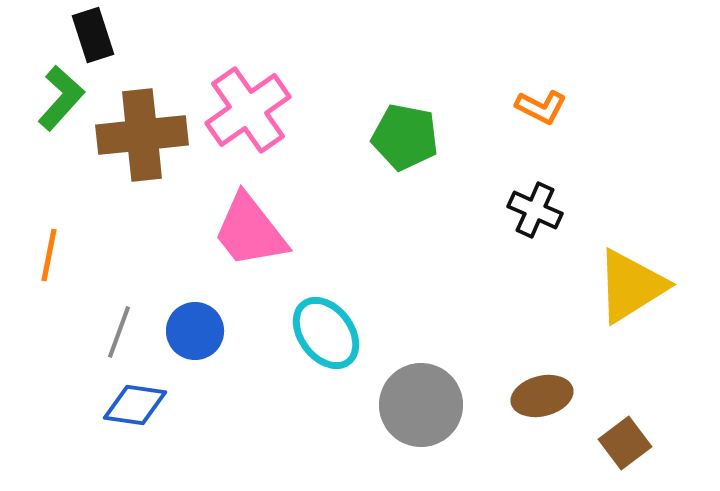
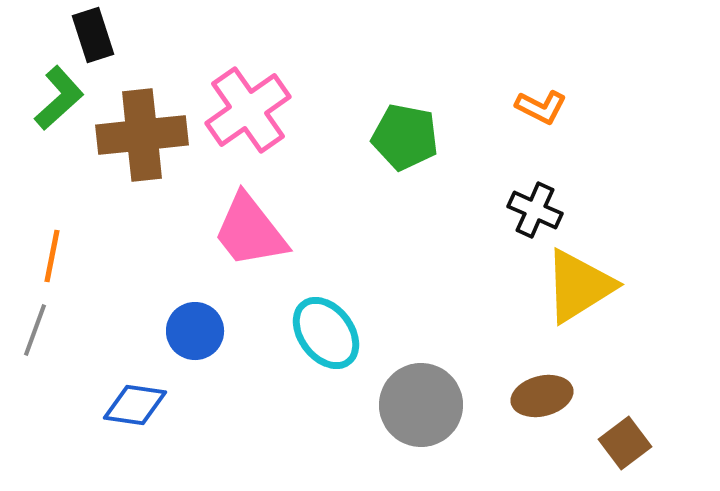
green L-shape: moved 2 px left; rotated 6 degrees clockwise
orange line: moved 3 px right, 1 px down
yellow triangle: moved 52 px left
gray line: moved 84 px left, 2 px up
